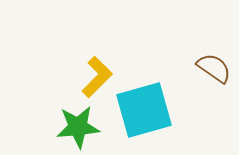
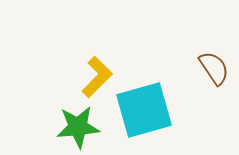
brown semicircle: rotated 21 degrees clockwise
